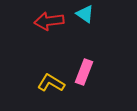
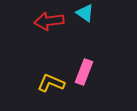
cyan triangle: moved 1 px up
yellow L-shape: rotated 8 degrees counterclockwise
